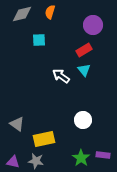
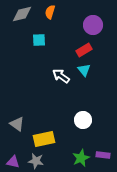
green star: rotated 12 degrees clockwise
